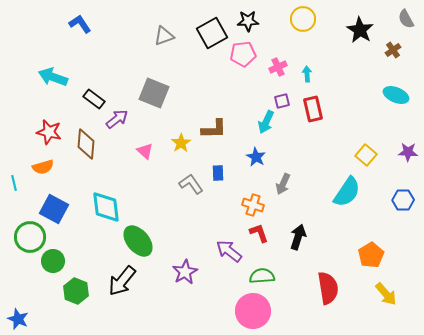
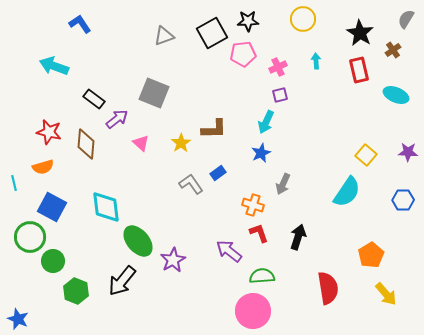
gray semicircle at (406, 19): rotated 60 degrees clockwise
black star at (360, 30): moved 3 px down
cyan arrow at (307, 74): moved 9 px right, 13 px up
cyan arrow at (53, 77): moved 1 px right, 11 px up
purple square at (282, 101): moved 2 px left, 6 px up
red rectangle at (313, 109): moved 46 px right, 39 px up
pink triangle at (145, 151): moved 4 px left, 8 px up
blue star at (256, 157): moved 5 px right, 4 px up; rotated 18 degrees clockwise
blue rectangle at (218, 173): rotated 56 degrees clockwise
blue square at (54, 209): moved 2 px left, 2 px up
purple star at (185, 272): moved 12 px left, 12 px up
